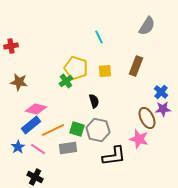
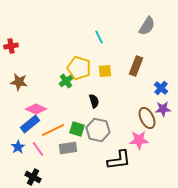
yellow pentagon: moved 3 px right
blue cross: moved 4 px up
pink diamond: rotated 10 degrees clockwise
blue rectangle: moved 1 px left, 1 px up
pink star: moved 1 px down; rotated 18 degrees counterclockwise
pink line: rotated 21 degrees clockwise
black L-shape: moved 5 px right, 4 px down
black cross: moved 2 px left
